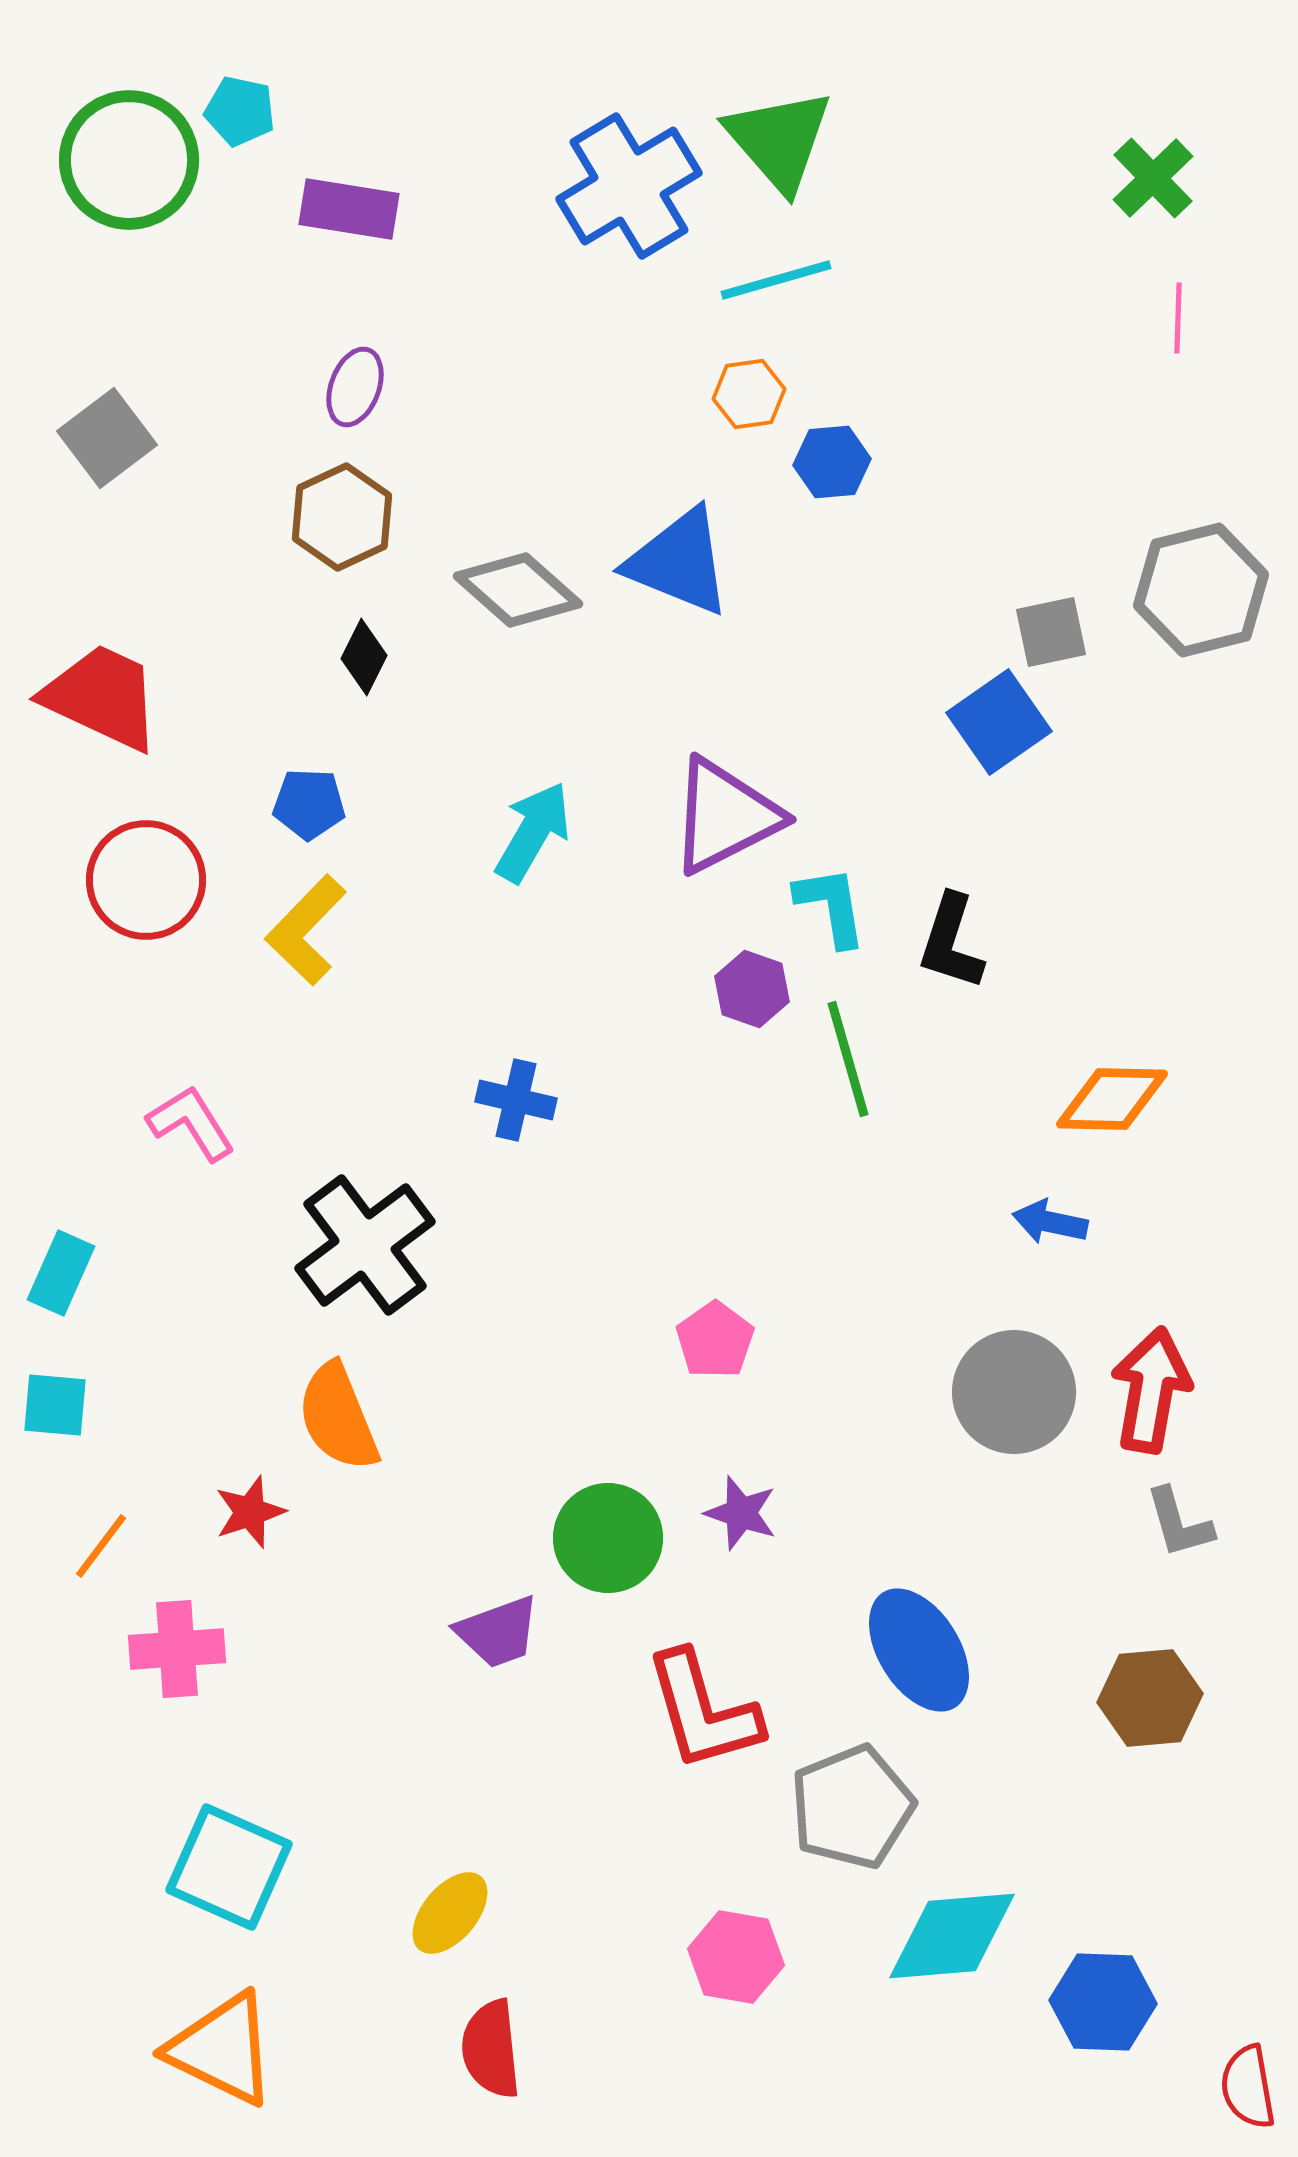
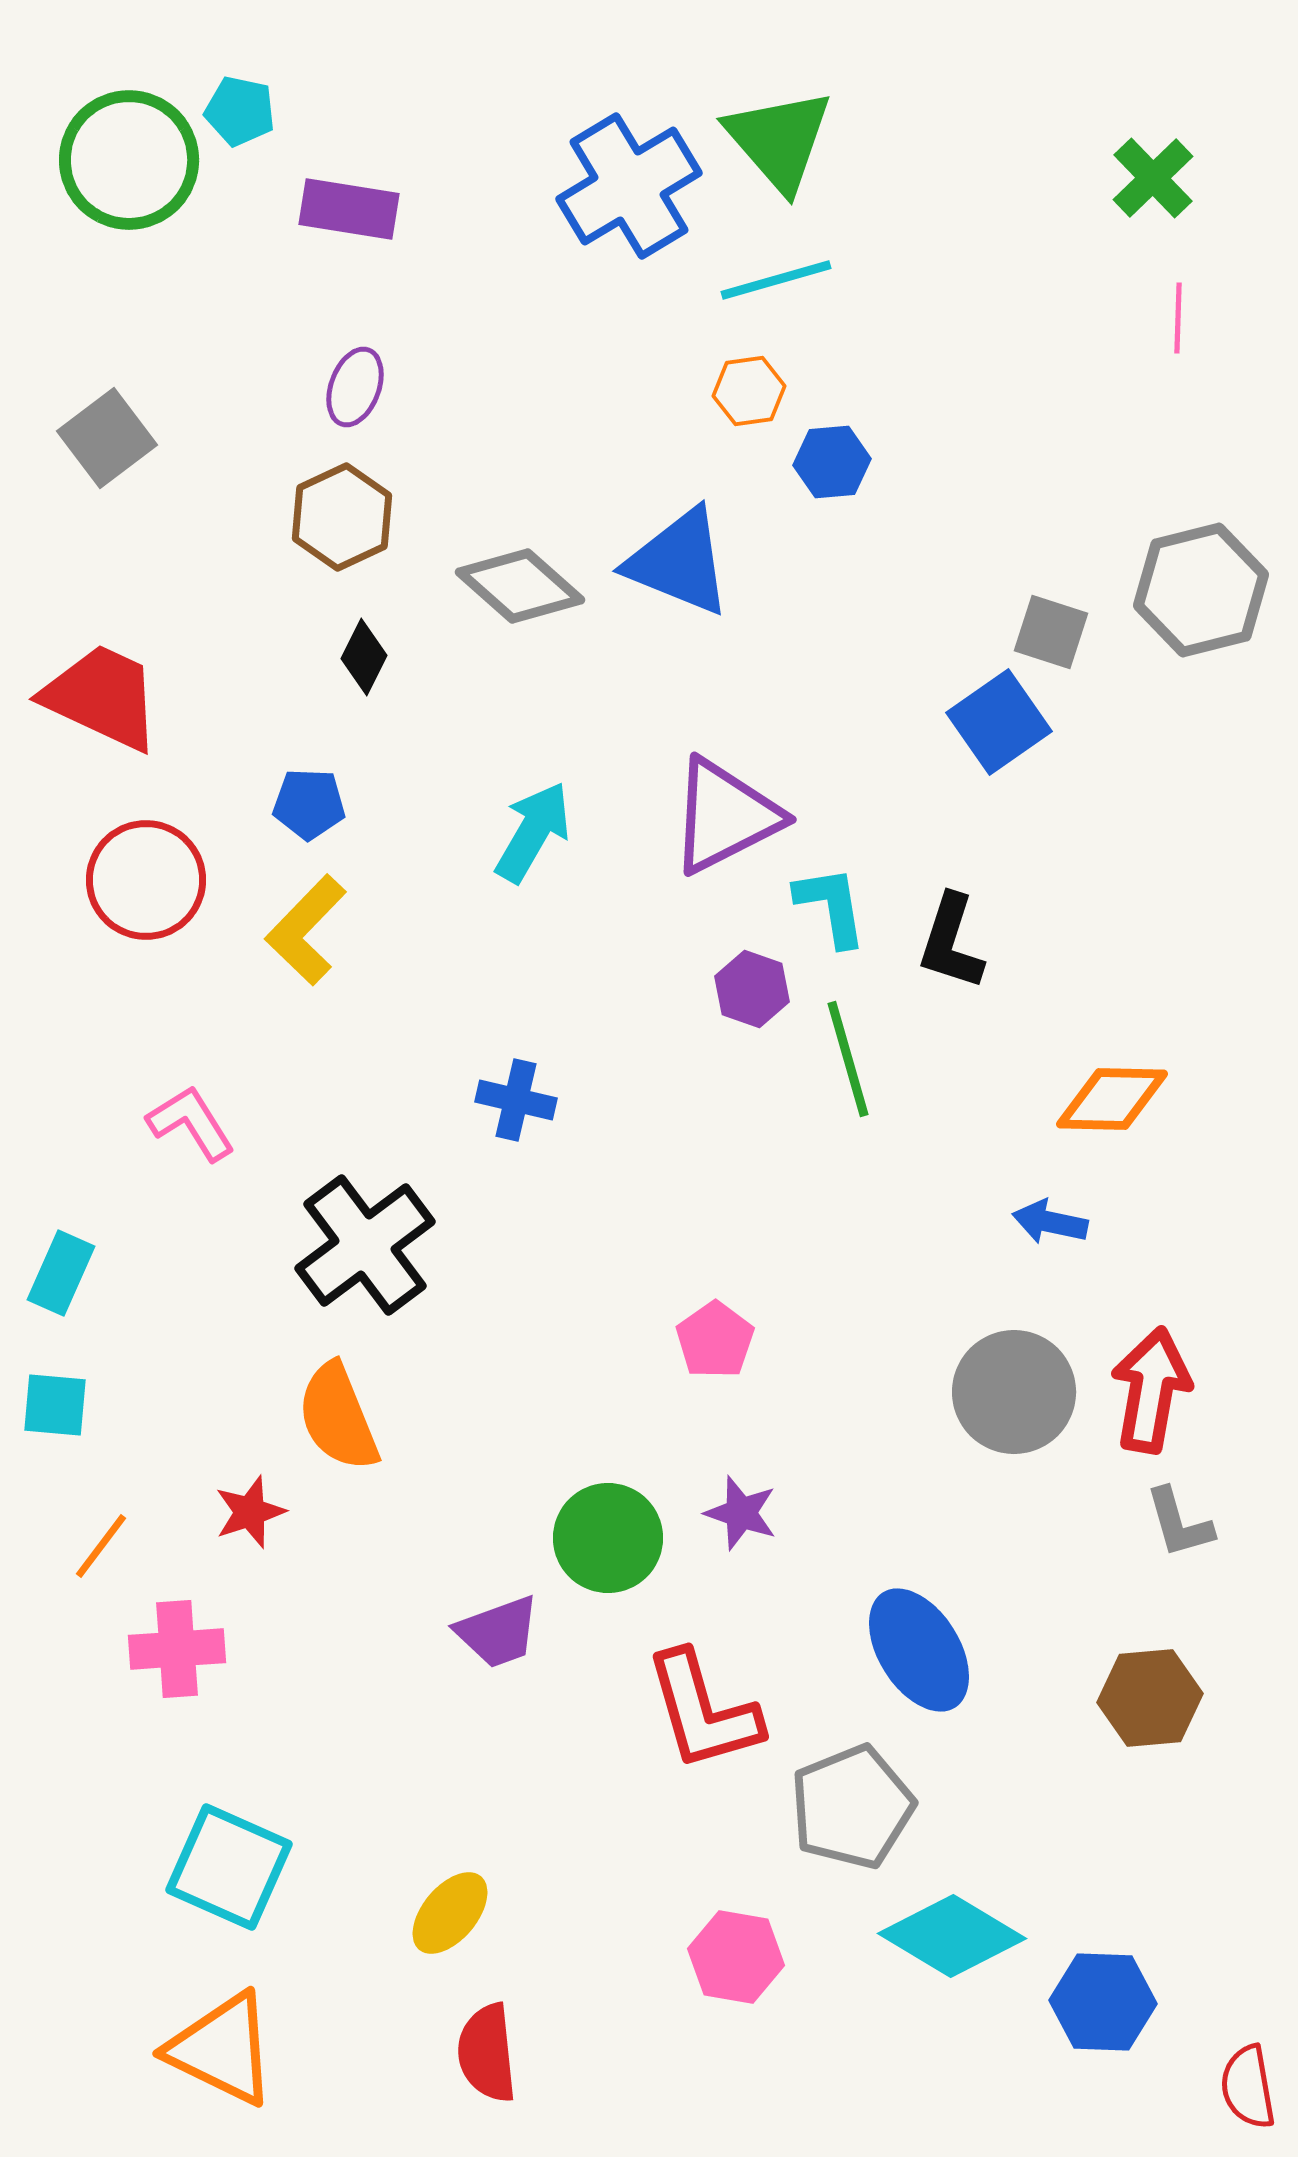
orange hexagon at (749, 394): moved 3 px up
gray diamond at (518, 590): moved 2 px right, 4 px up
gray square at (1051, 632): rotated 30 degrees clockwise
cyan diamond at (952, 1936): rotated 36 degrees clockwise
red semicircle at (491, 2049): moved 4 px left, 4 px down
